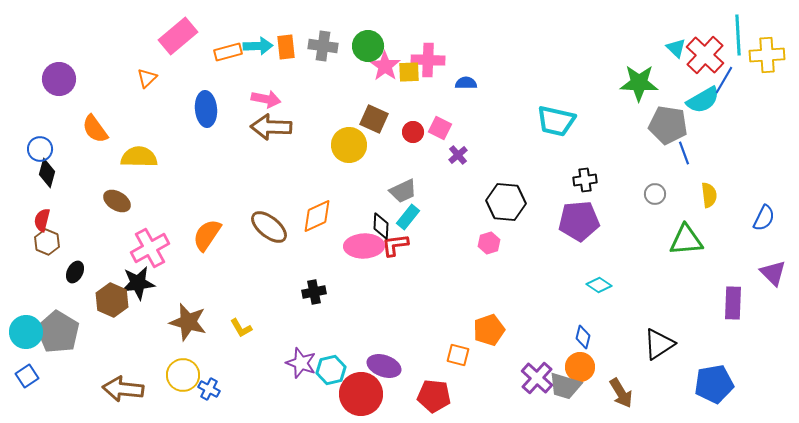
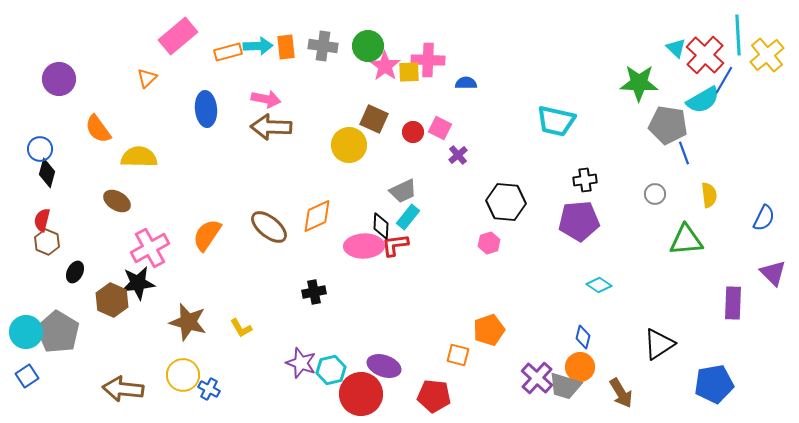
yellow cross at (767, 55): rotated 36 degrees counterclockwise
orange semicircle at (95, 129): moved 3 px right
